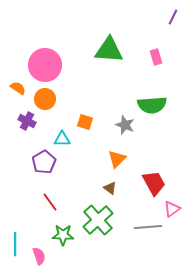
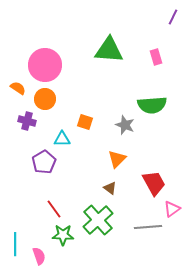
purple cross: rotated 12 degrees counterclockwise
red line: moved 4 px right, 7 px down
